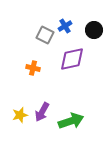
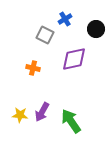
blue cross: moved 7 px up
black circle: moved 2 px right, 1 px up
purple diamond: moved 2 px right
yellow star: rotated 21 degrees clockwise
green arrow: rotated 105 degrees counterclockwise
